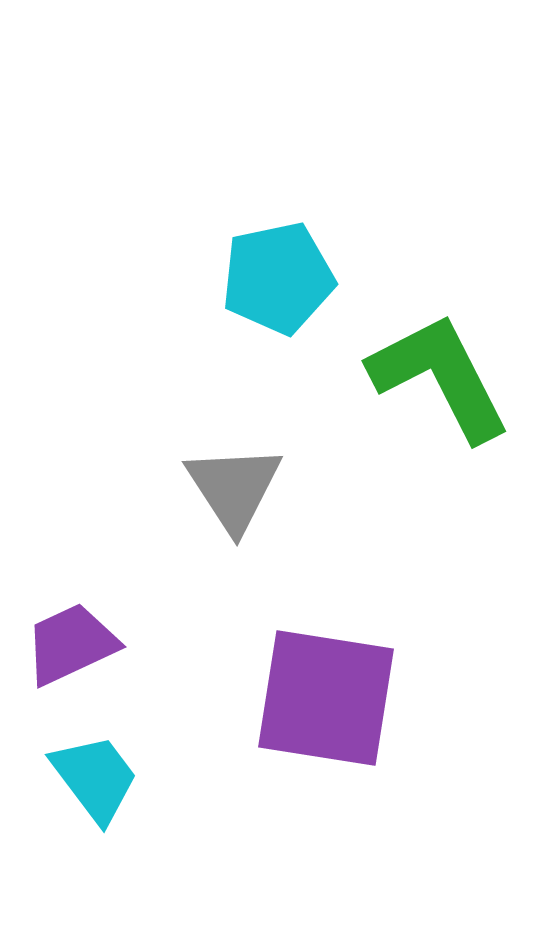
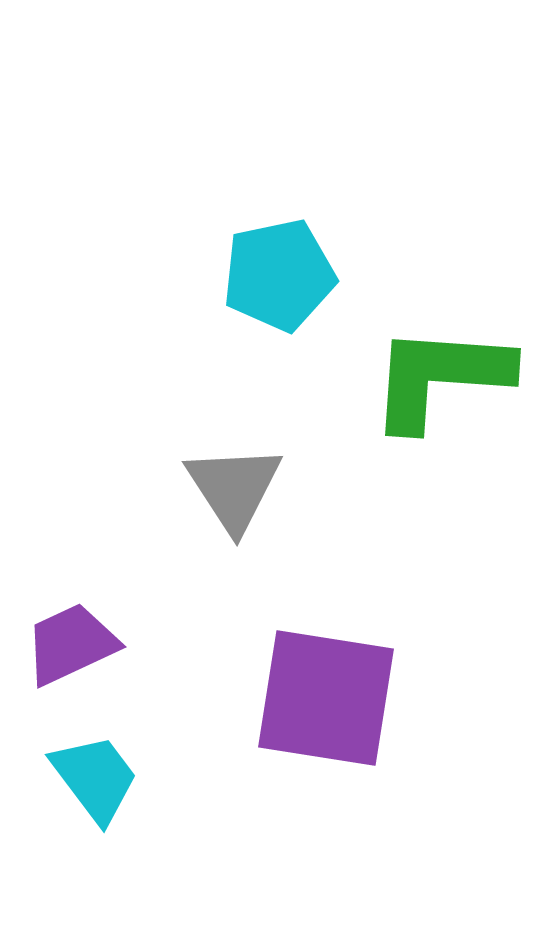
cyan pentagon: moved 1 px right, 3 px up
green L-shape: rotated 59 degrees counterclockwise
